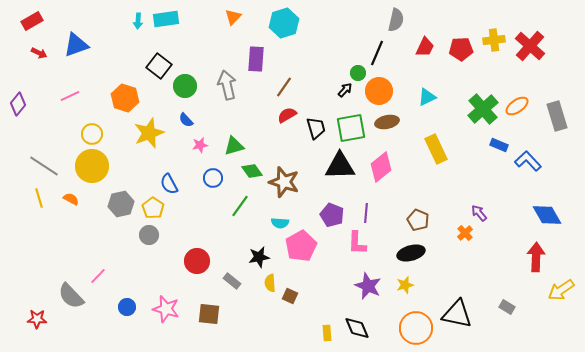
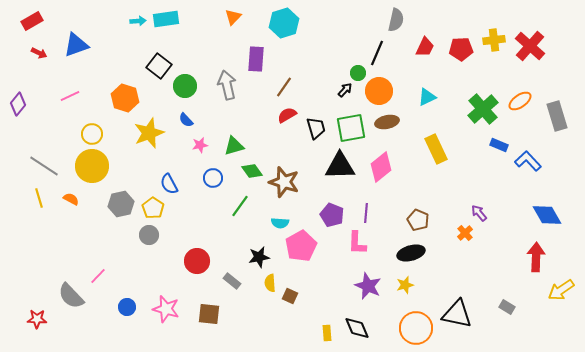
cyan arrow at (138, 21): rotated 98 degrees counterclockwise
orange ellipse at (517, 106): moved 3 px right, 5 px up
